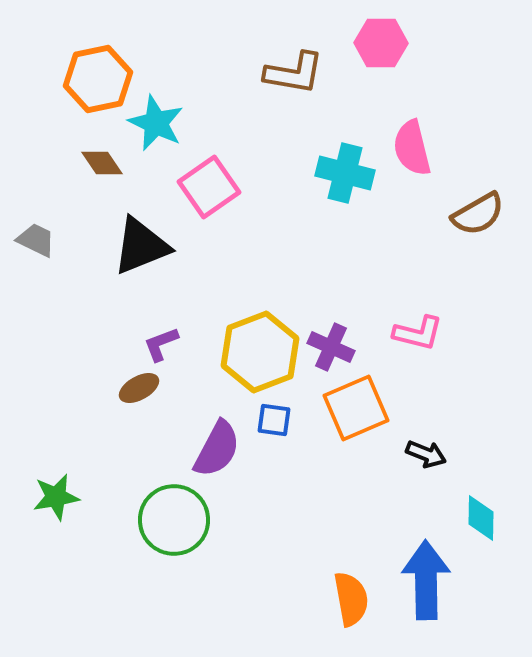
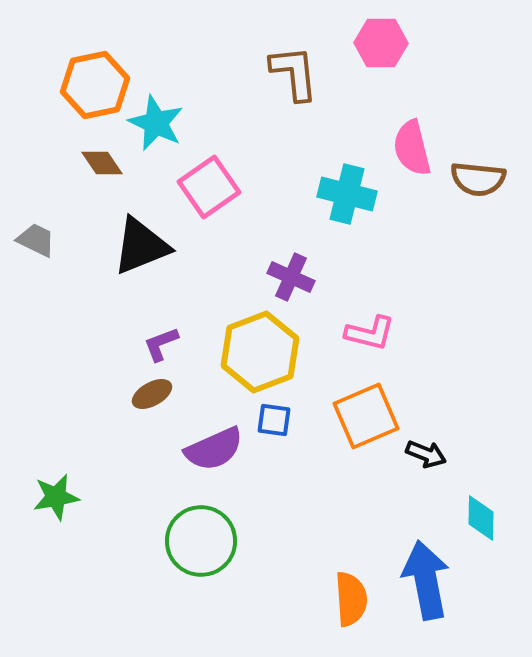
brown L-shape: rotated 106 degrees counterclockwise
orange hexagon: moved 3 px left, 6 px down
cyan cross: moved 2 px right, 21 px down
brown semicircle: moved 35 px up; rotated 36 degrees clockwise
pink L-shape: moved 48 px left
purple cross: moved 40 px left, 70 px up
brown ellipse: moved 13 px right, 6 px down
orange square: moved 10 px right, 8 px down
purple semicircle: moved 3 px left; rotated 38 degrees clockwise
green circle: moved 27 px right, 21 px down
blue arrow: rotated 10 degrees counterclockwise
orange semicircle: rotated 6 degrees clockwise
